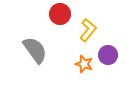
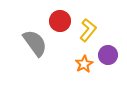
red circle: moved 7 px down
gray semicircle: moved 7 px up
orange star: rotated 24 degrees clockwise
